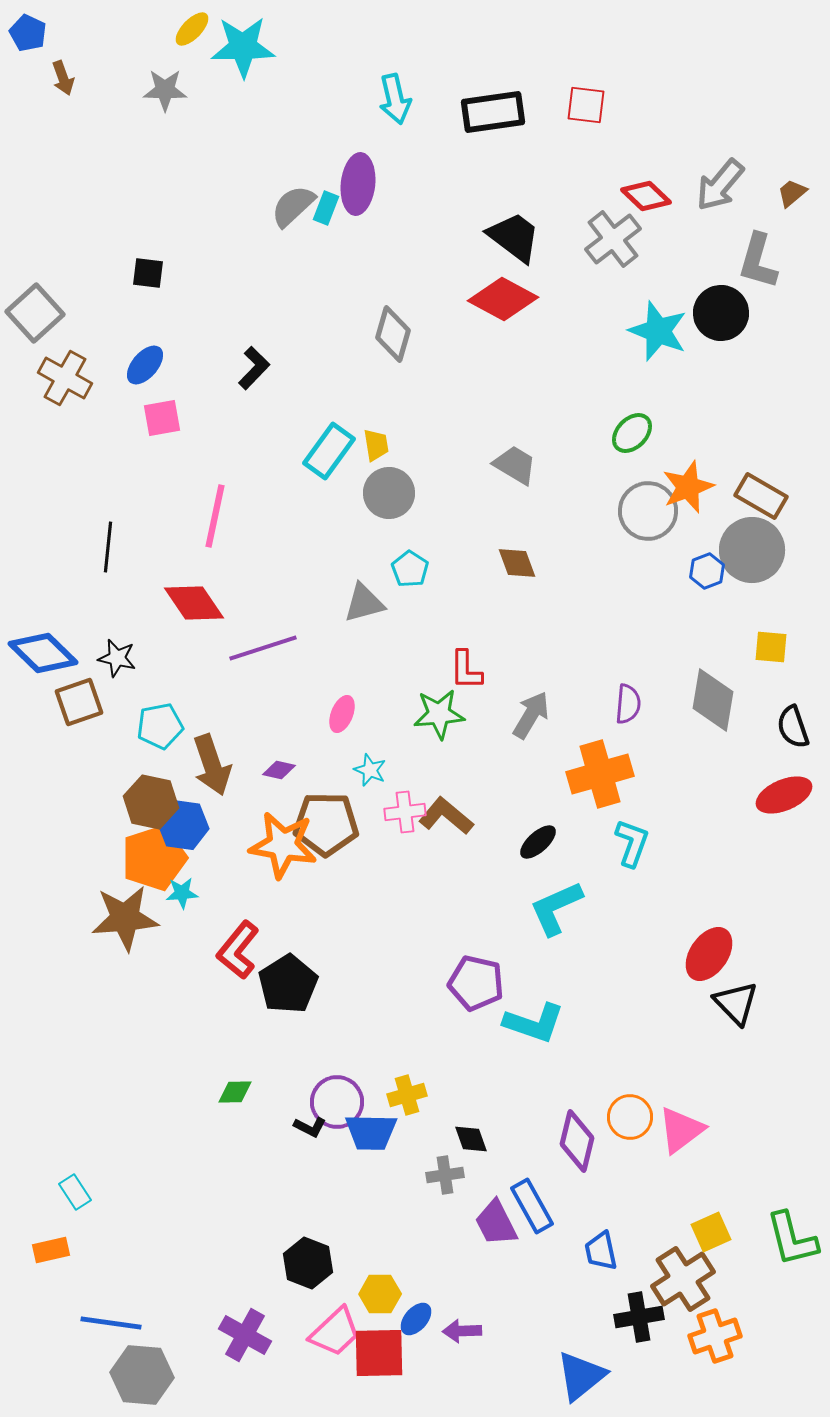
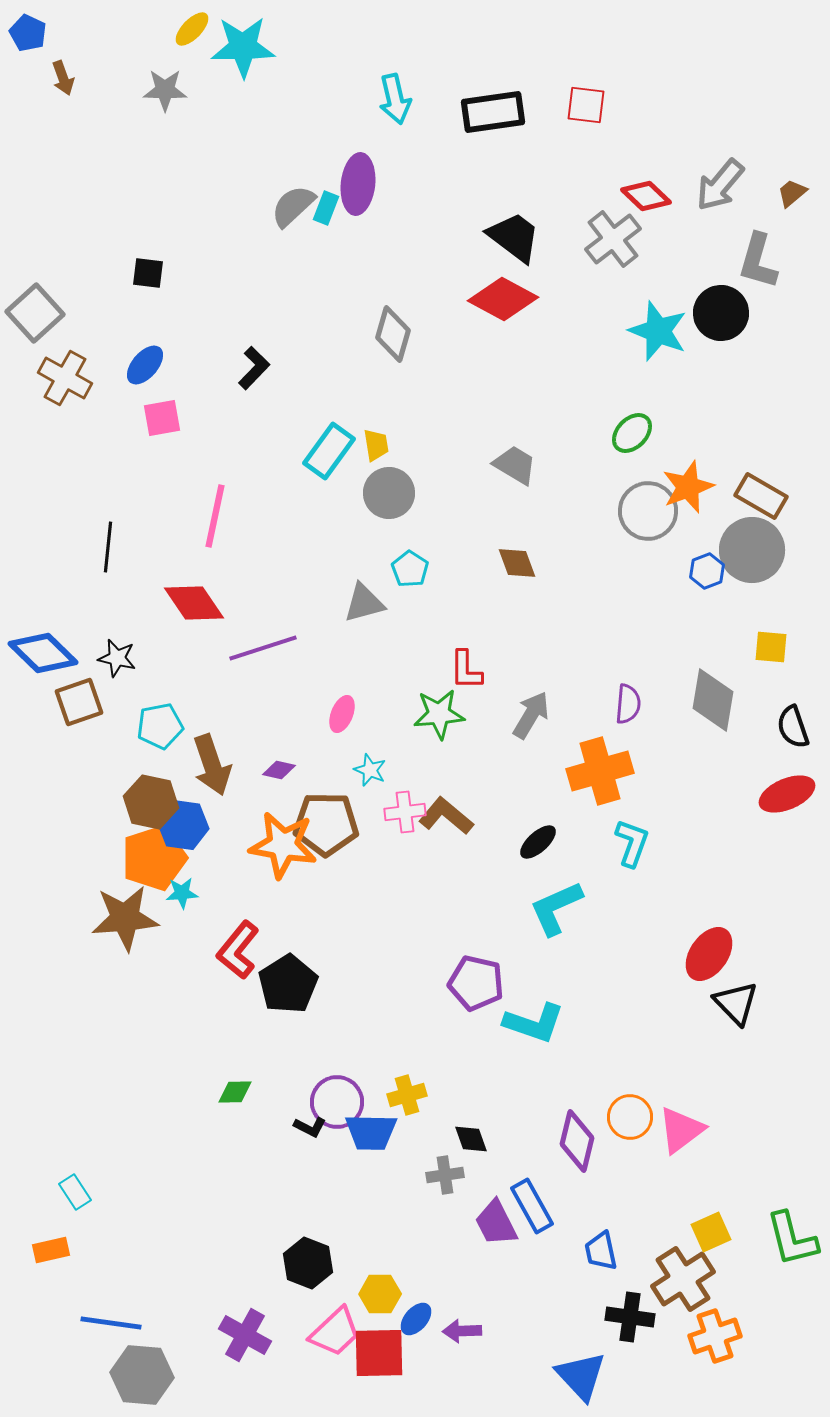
orange cross at (600, 774): moved 3 px up
red ellipse at (784, 795): moved 3 px right, 1 px up
black cross at (639, 1317): moved 9 px left; rotated 18 degrees clockwise
blue triangle at (581, 1376): rotated 34 degrees counterclockwise
